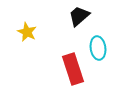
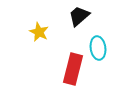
yellow star: moved 12 px right
red rectangle: rotated 32 degrees clockwise
